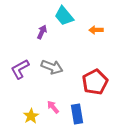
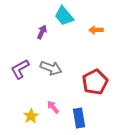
gray arrow: moved 1 px left, 1 px down
blue rectangle: moved 2 px right, 4 px down
